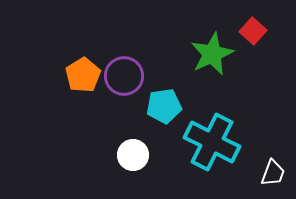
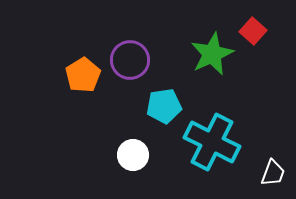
purple circle: moved 6 px right, 16 px up
